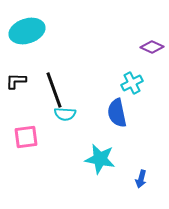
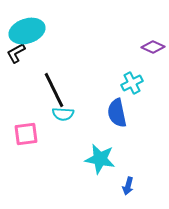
purple diamond: moved 1 px right
black L-shape: moved 28 px up; rotated 30 degrees counterclockwise
black line: rotated 6 degrees counterclockwise
cyan semicircle: moved 2 px left
pink square: moved 3 px up
blue arrow: moved 13 px left, 7 px down
